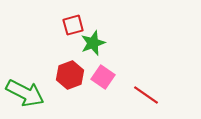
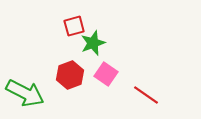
red square: moved 1 px right, 1 px down
pink square: moved 3 px right, 3 px up
